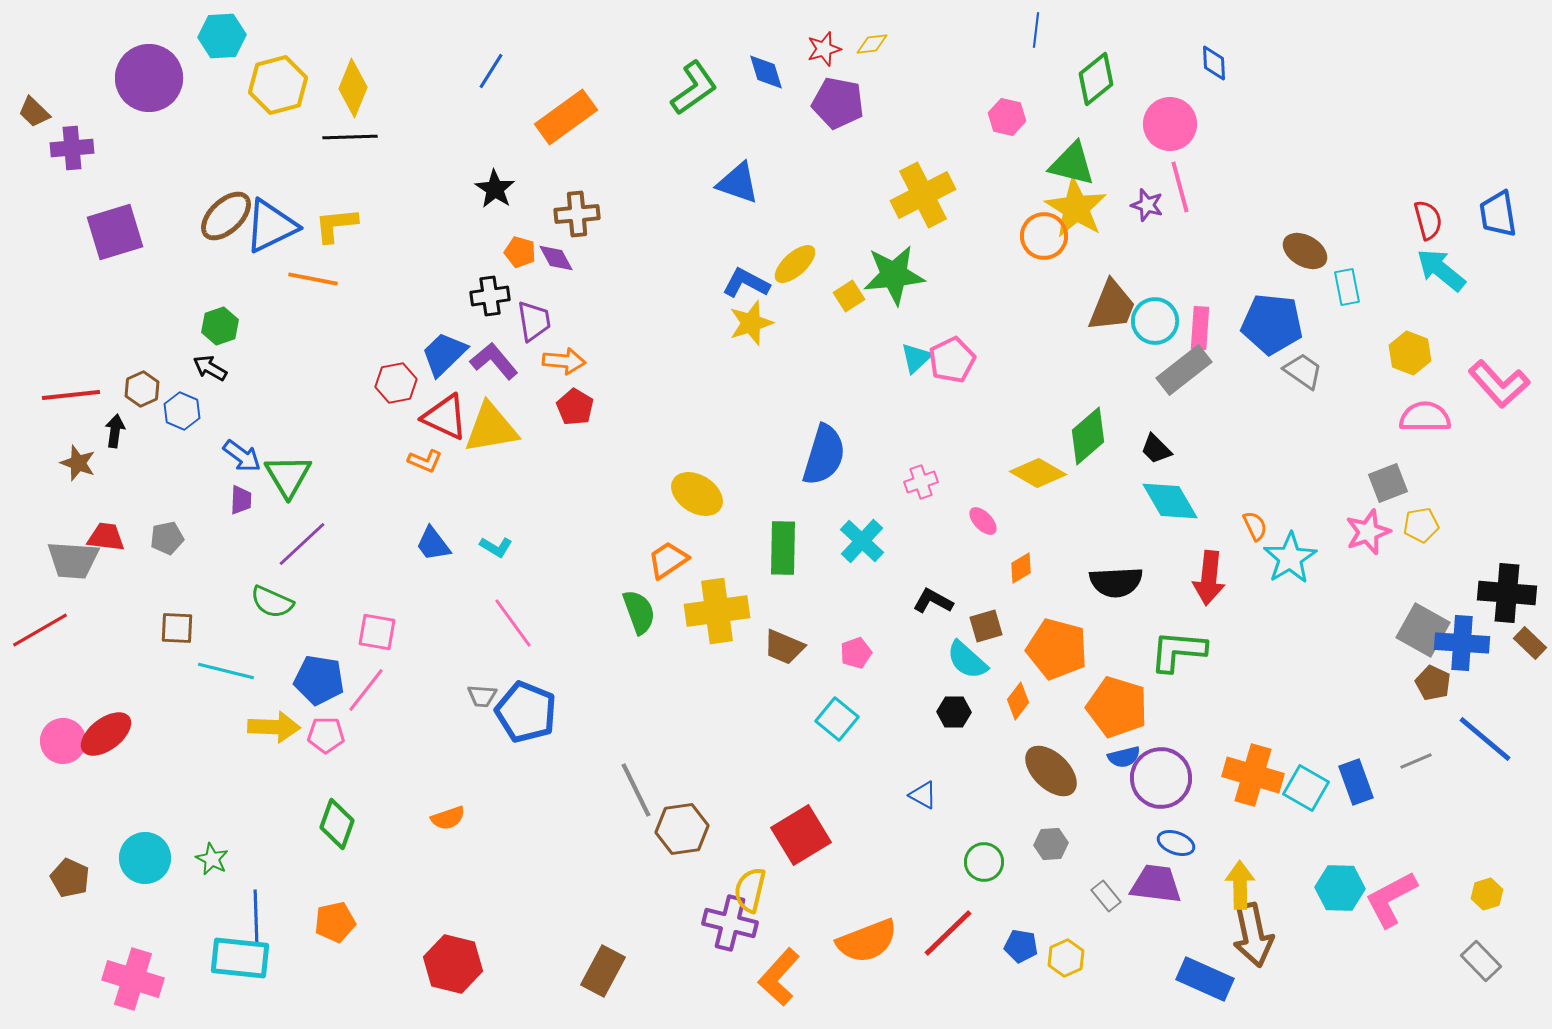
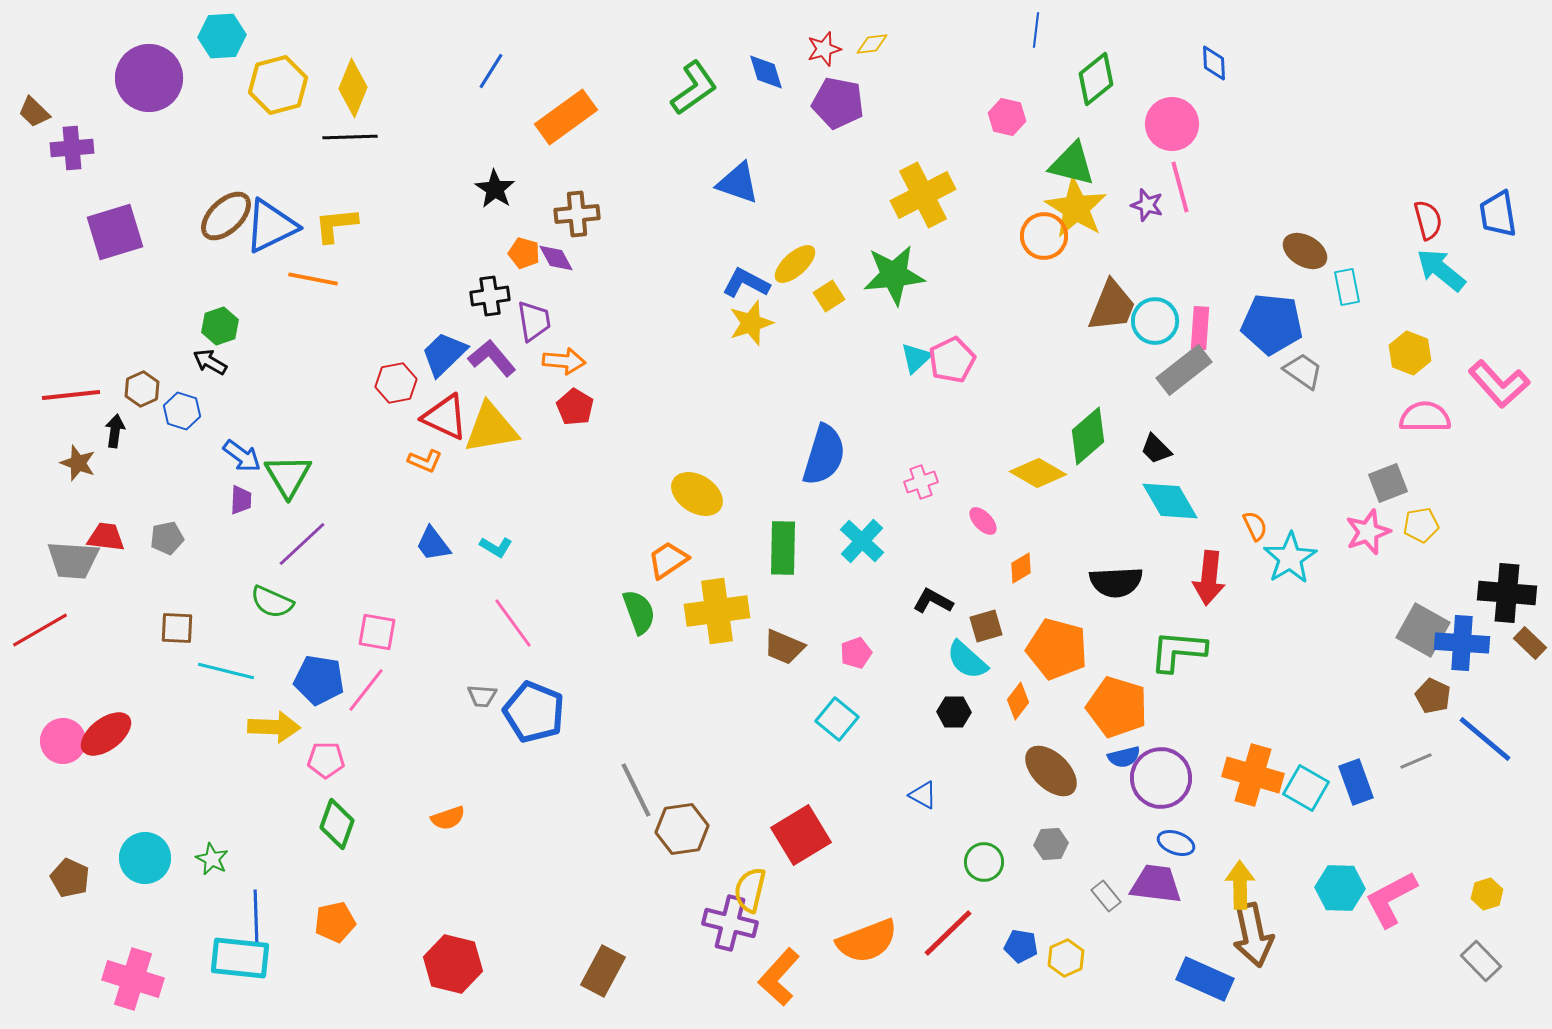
pink circle at (1170, 124): moved 2 px right
orange pentagon at (520, 252): moved 4 px right, 1 px down
yellow square at (849, 296): moved 20 px left
purple L-shape at (494, 361): moved 2 px left, 3 px up
black arrow at (210, 368): moved 6 px up
blue hexagon at (182, 411): rotated 6 degrees counterclockwise
brown pentagon at (1433, 683): moved 13 px down
blue pentagon at (526, 712): moved 8 px right
pink pentagon at (326, 735): moved 25 px down
